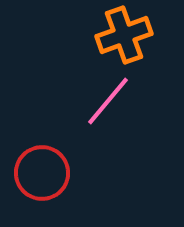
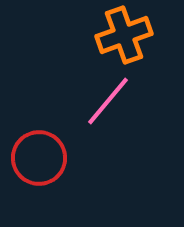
red circle: moved 3 px left, 15 px up
